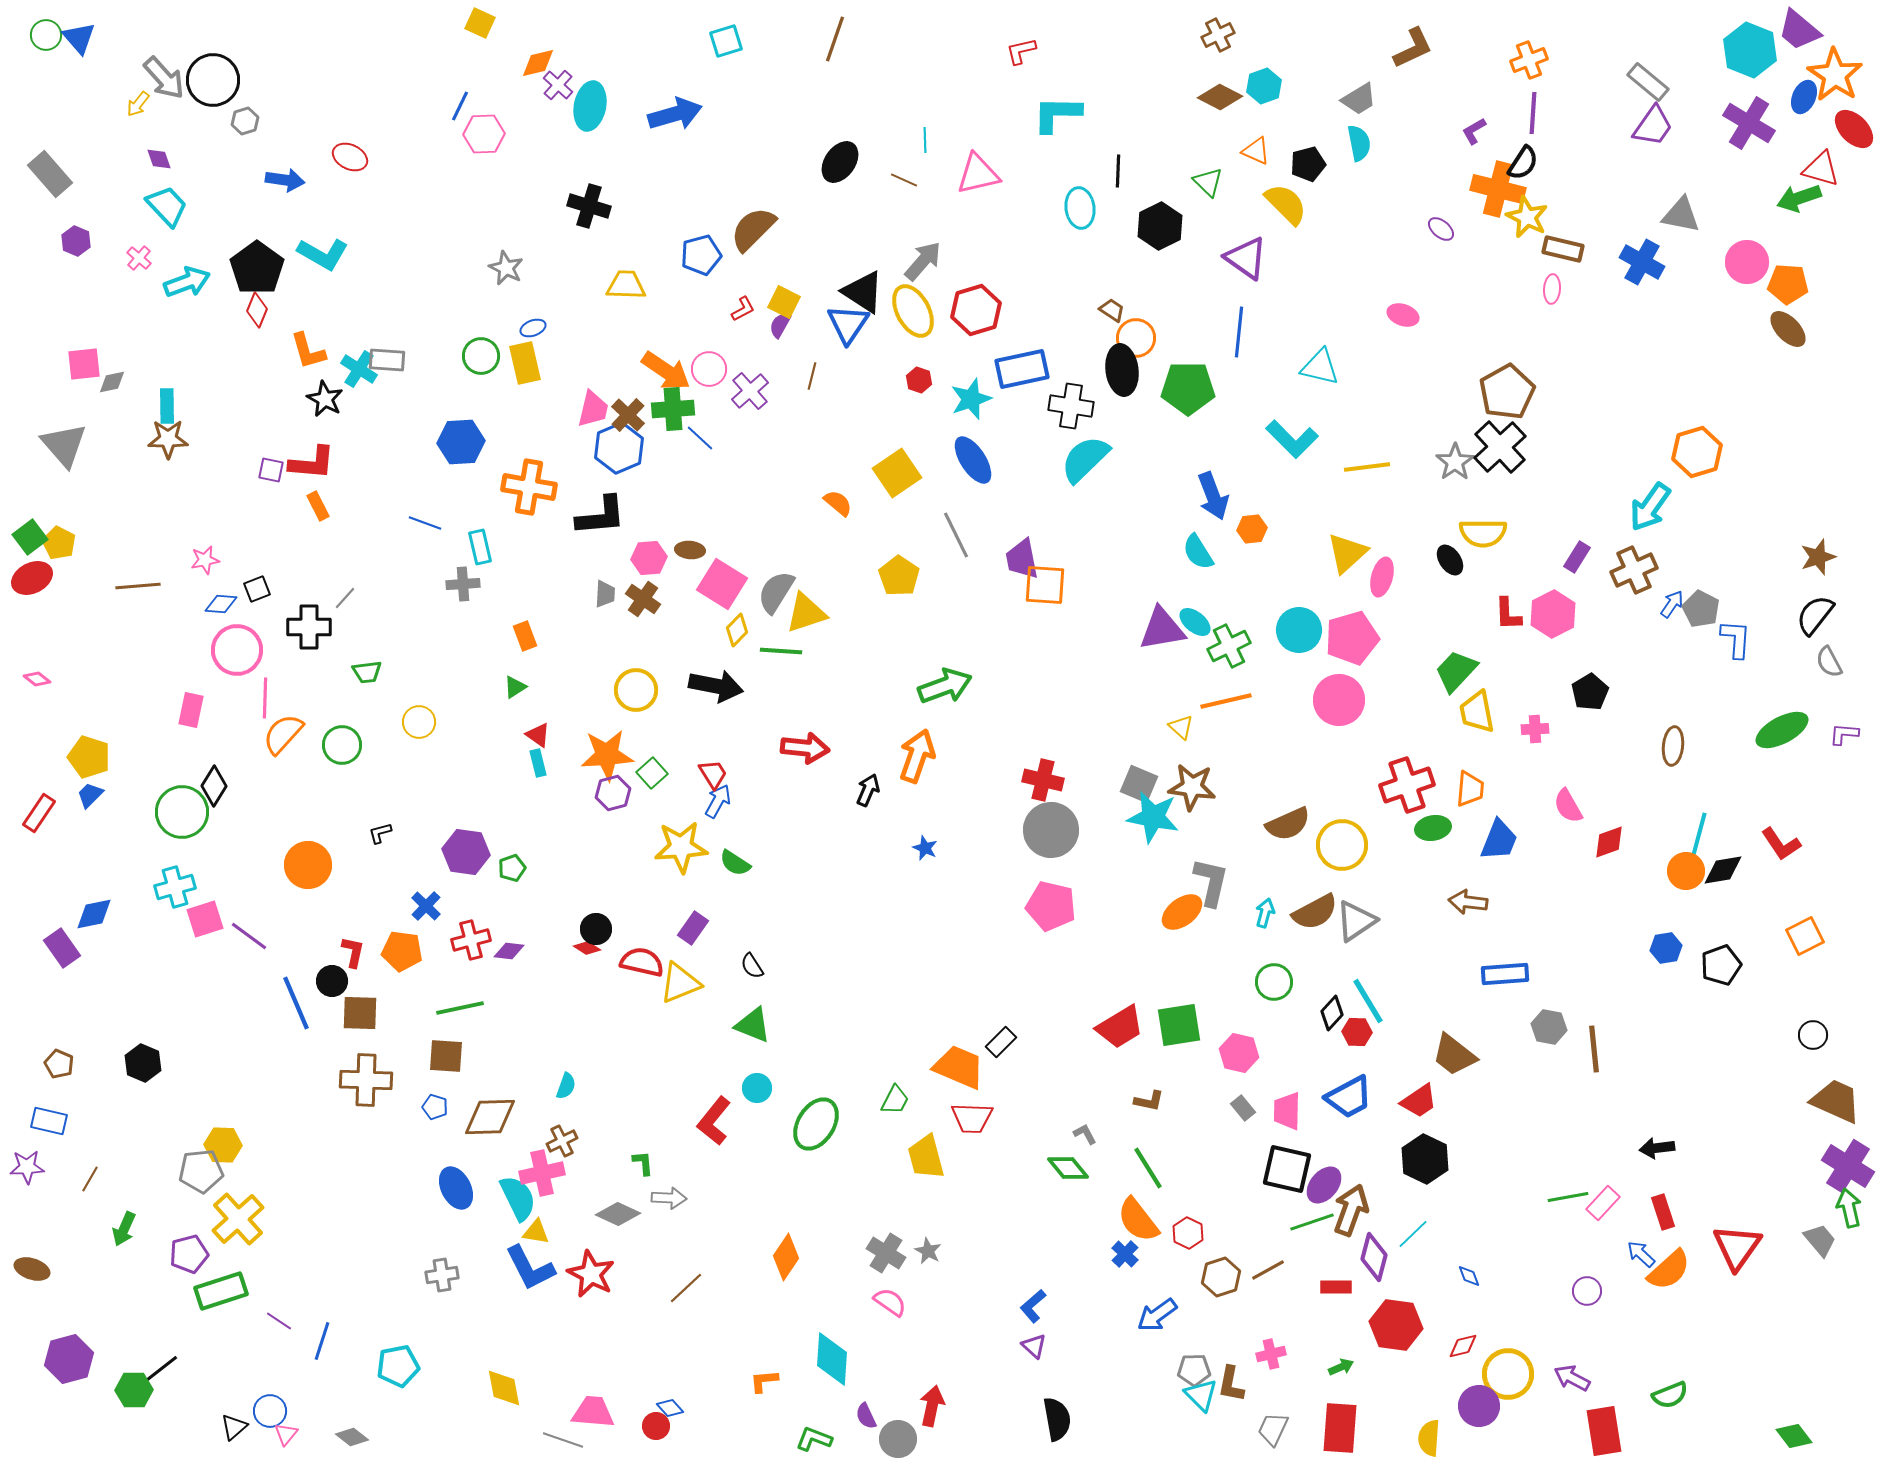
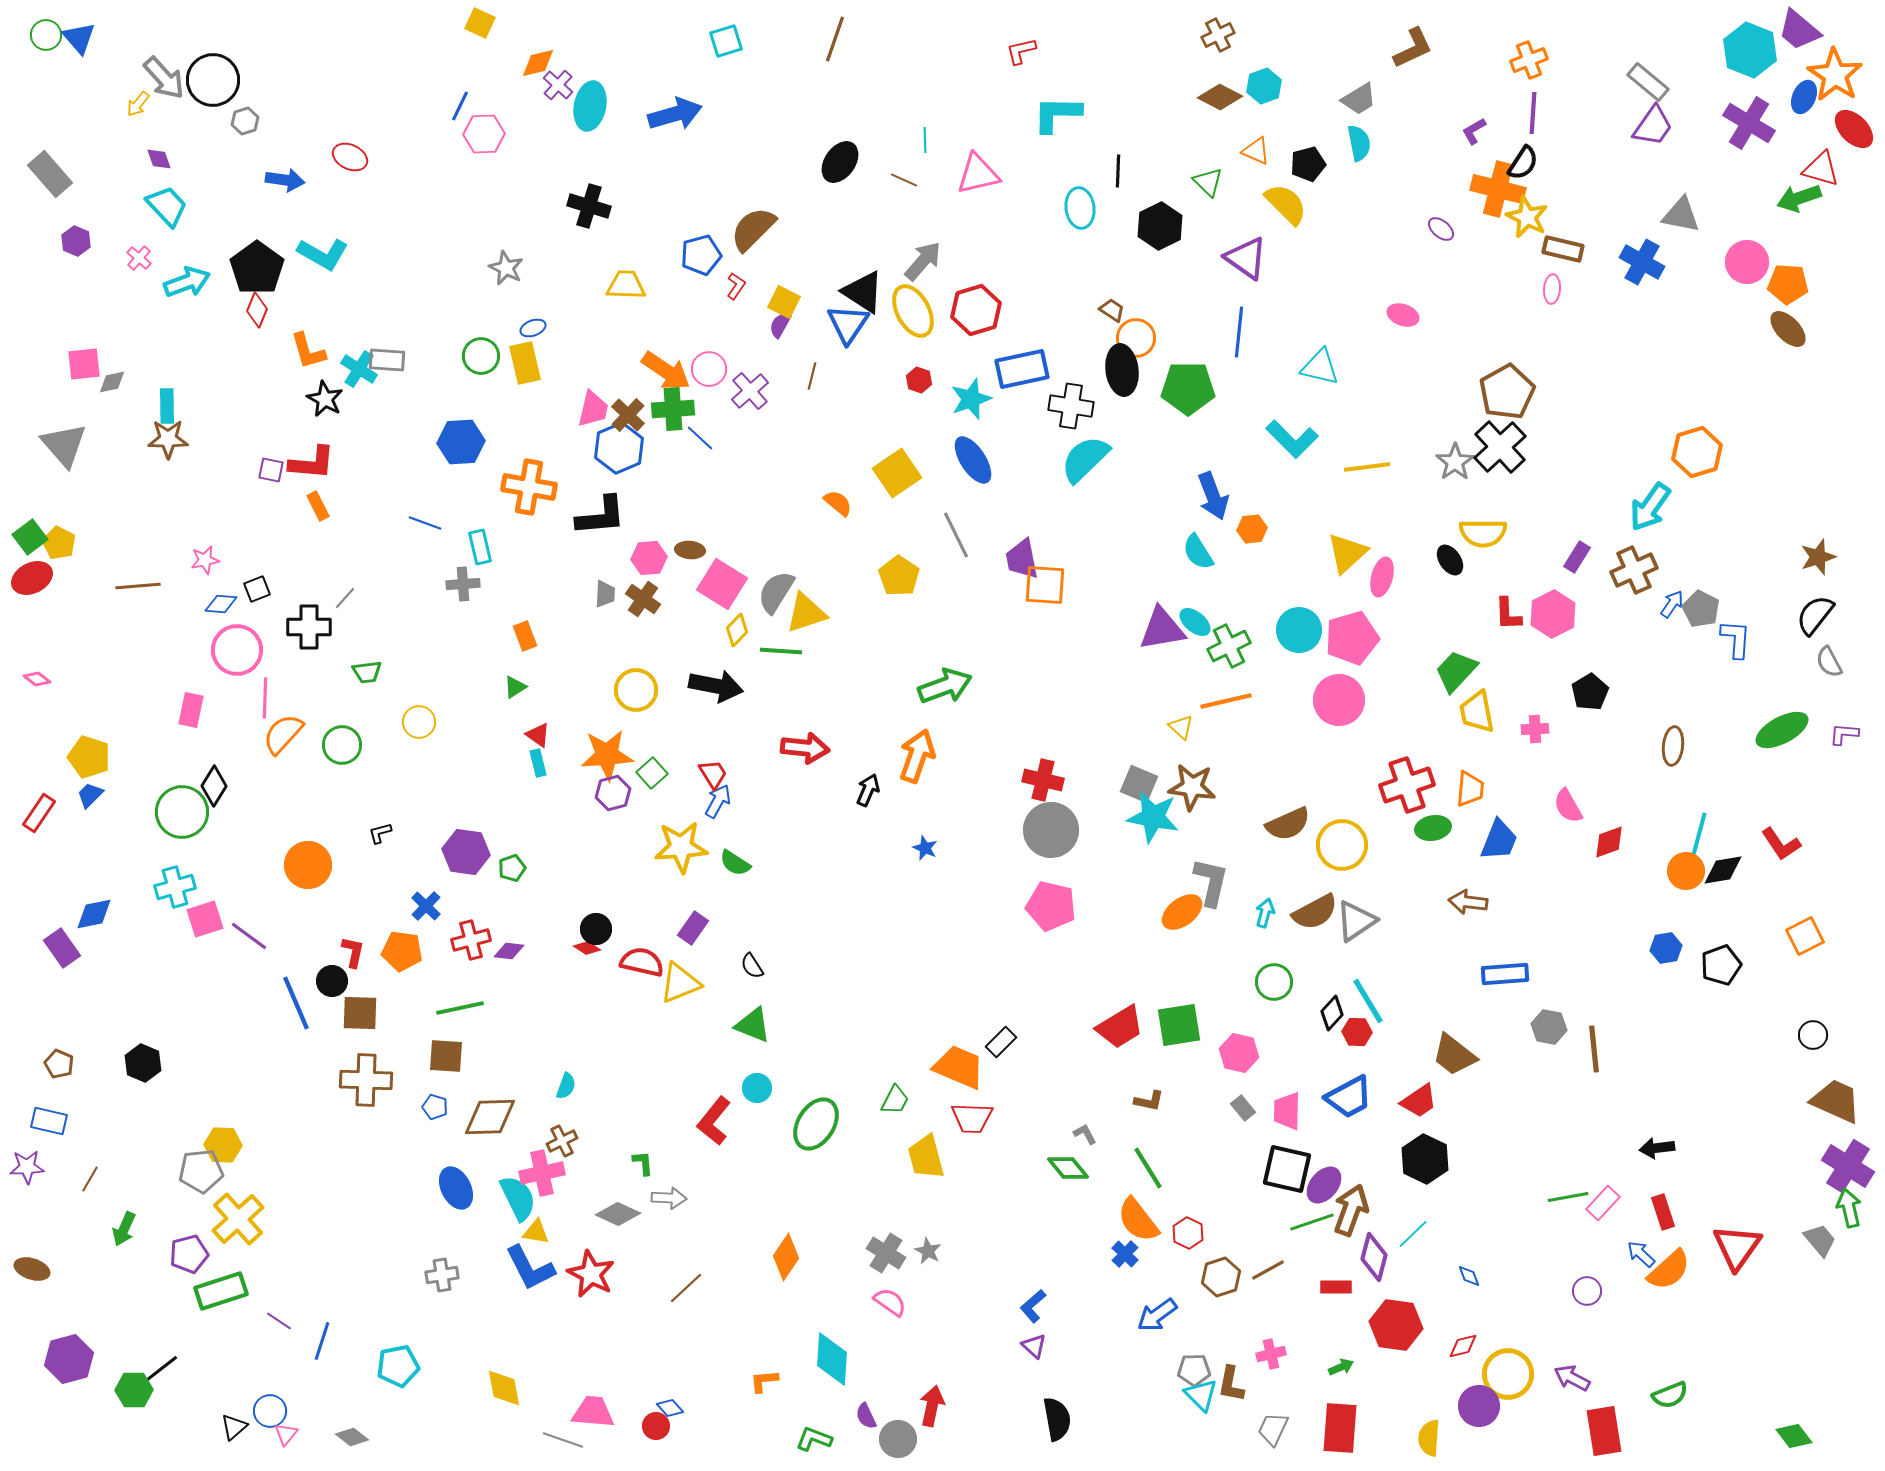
red L-shape at (743, 309): moved 7 px left, 23 px up; rotated 28 degrees counterclockwise
